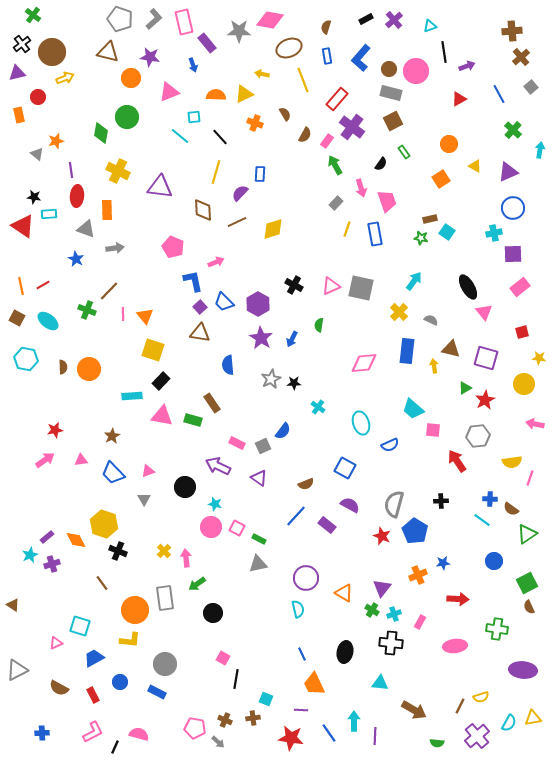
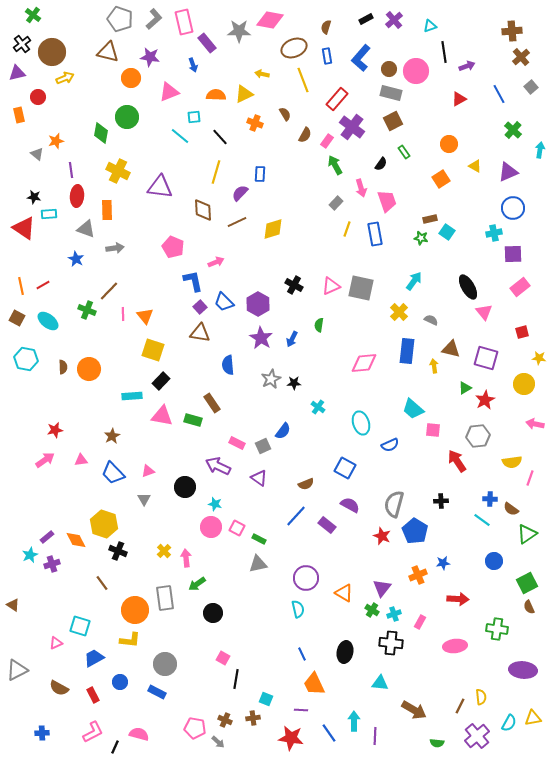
brown ellipse at (289, 48): moved 5 px right
red triangle at (23, 226): moved 1 px right, 2 px down
yellow semicircle at (481, 697): rotated 77 degrees counterclockwise
